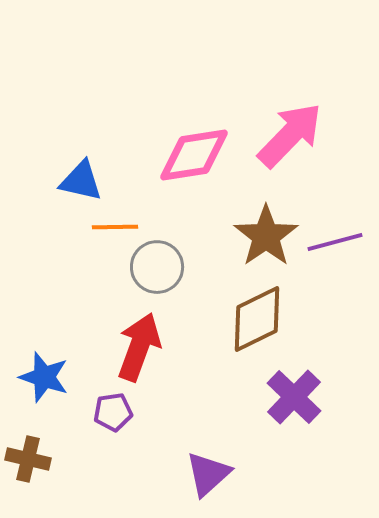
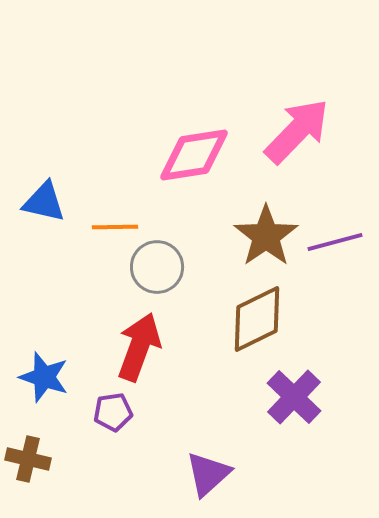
pink arrow: moved 7 px right, 4 px up
blue triangle: moved 37 px left, 21 px down
